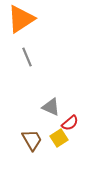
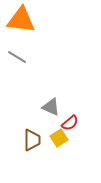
orange triangle: moved 1 px down; rotated 40 degrees clockwise
gray line: moved 10 px left; rotated 36 degrees counterclockwise
brown trapezoid: rotated 30 degrees clockwise
